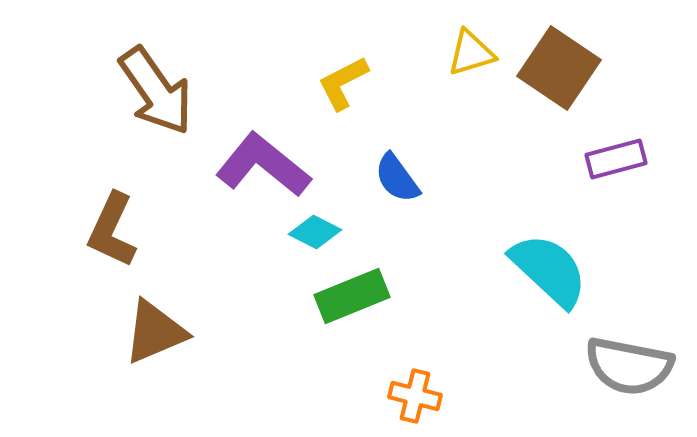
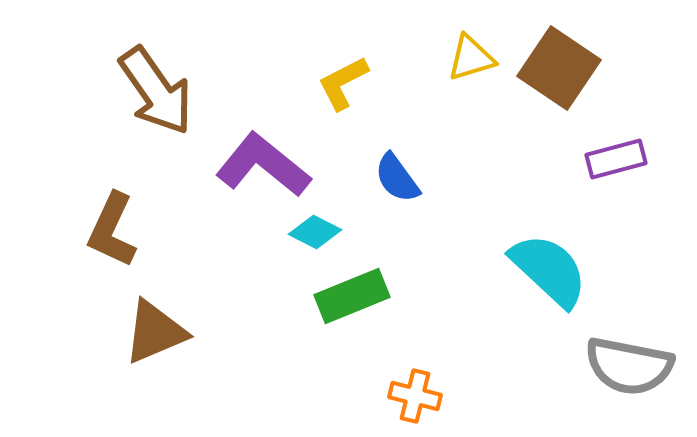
yellow triangle: moved 5 px down
